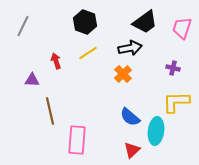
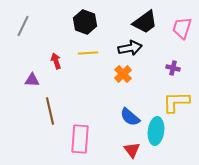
yellow line: rotated 30 degrees clockwise
pink rectangle: moved 3 px right, 1 px up
red triangle: rotated 24 degrees counterclockwise
